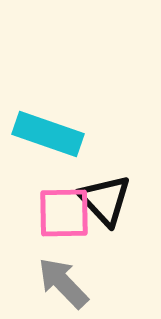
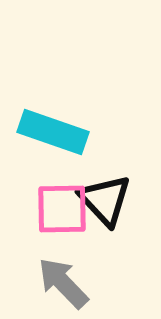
cyan rectangle: moved 5 px right, 2 px up
pink square: moved 2 px left, 4 px up
